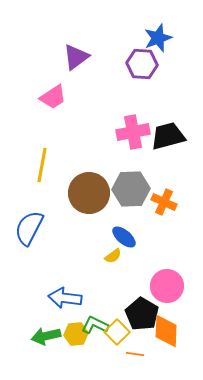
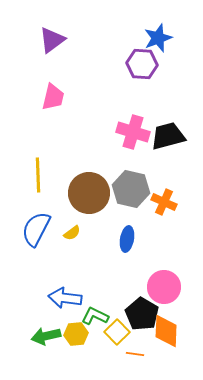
purple triangle: moved 24 px left, 17 px up
pink trapezoid: rotated 44 degrees counterclockwise
pink cross: rotated 28 degrees clockwise
yellow line: moved 4 px left, 10 px down; rotated 12 degrees counterclockwise
gray hexagon: rotated 15 degrees clockwise
blue semicircle: moved 7 px right, 1 px down
blue ellipse: moved 3 px right, 2 px down; rotated 60 degrees clockwise
yellow semicircle: moved 41 px left, 23 px up
pink circle: moved 3 px left, 1 px down
green L-shape: moved 9 px up
